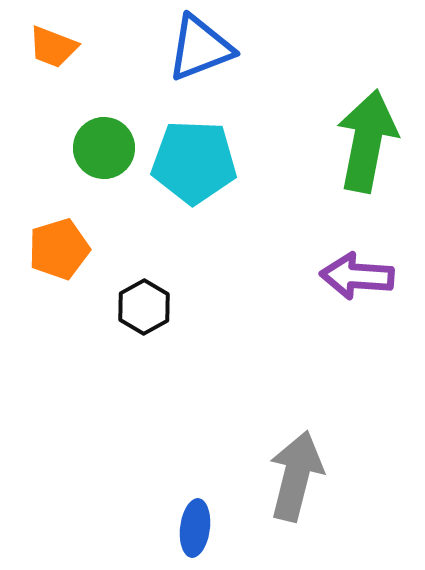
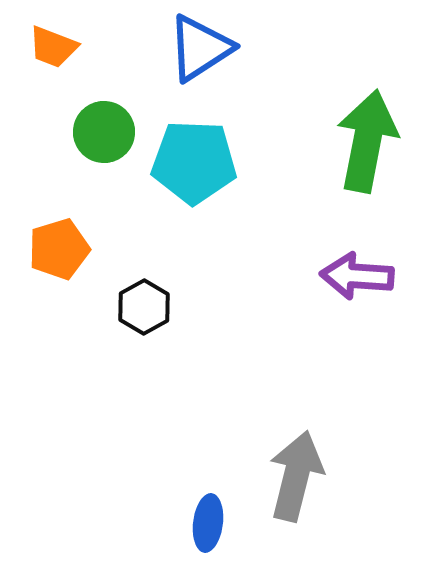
blue triangle: rotated 12 degrees counterclockwise
green circle: moved 16 px up
blue ellipse: moved 13 px right, 5 px up
